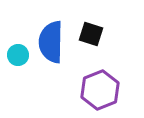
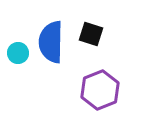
cyan circle: moved 2 px up
